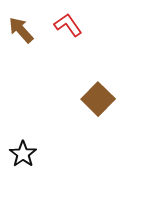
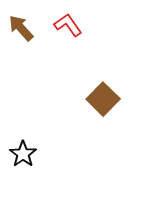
brown arrow: moved 2 px up
brown square: moved 5 px right
